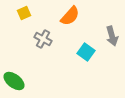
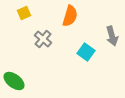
orange semicircle: rotated 25 degrees counterclockwise
gray cross: rotated 12 degrees clockwise
